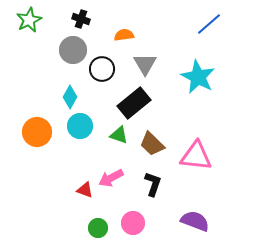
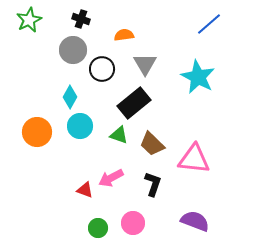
pink triangle: moved 2 px left, 3 px down
